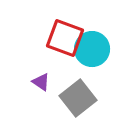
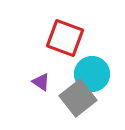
cyan circle: moved 25 px down
